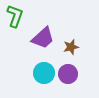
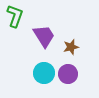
purple trapezoid: moved 1 px right, 2 px up; rotated 80 degrees counterclockwise
